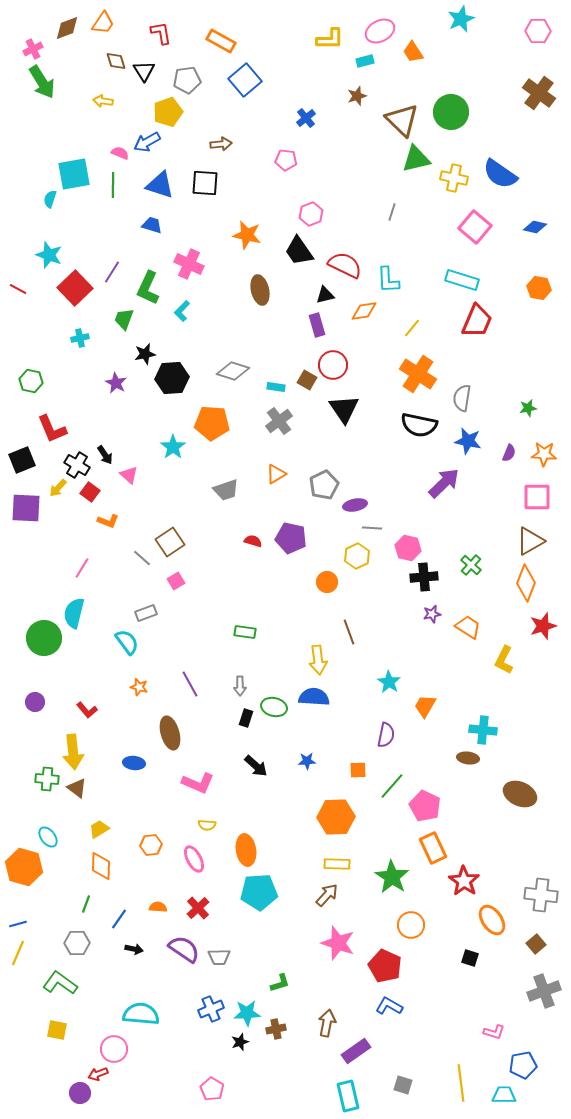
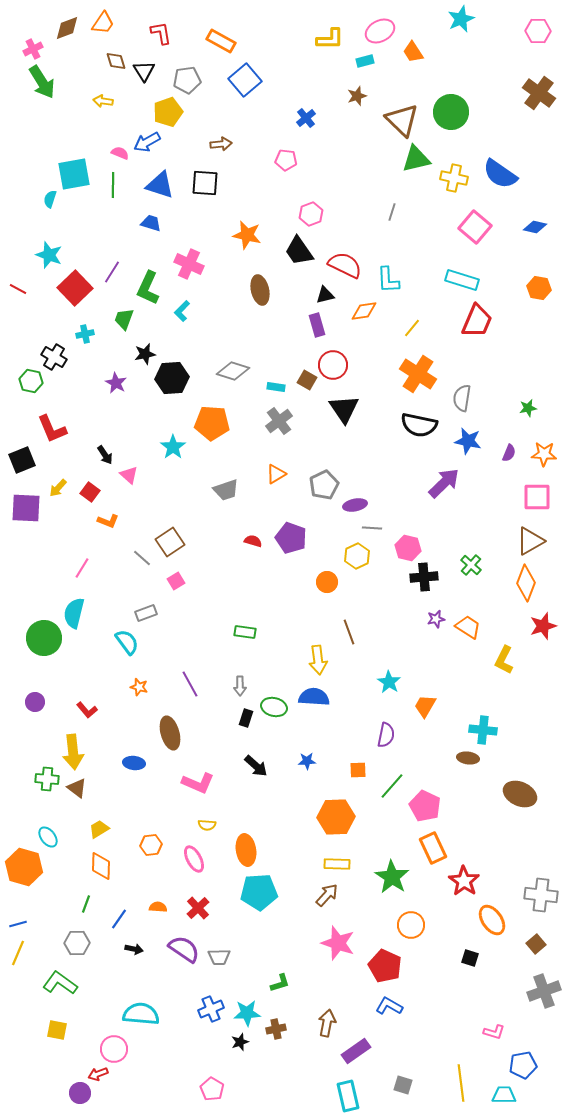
blue trapezoid at (152, 225): moved 1 px left, 2 px up
cyan cross at (80, 338): moved 5 px right, 4 px up
black cross at (77, 465): moved 23 px left, 108 px up
purple pentagon at (291, 538): rotated 8 degrees clockwise
purple star at (432, 614): moved 4 px right, 5 px down
